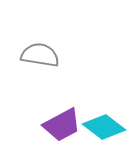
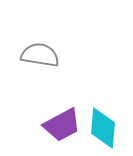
cyan diamond: moved 1 px left, 1 px down; rotated 57 degrees clockwise
